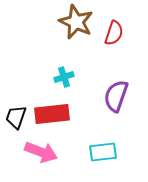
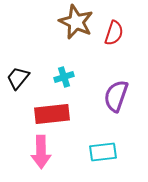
black trapezoid: moved 2 px right, 39 px up; rotated 20 degrees clockwise
pink arrow: rotated 68 degrees clockwise
